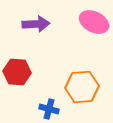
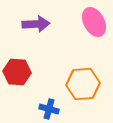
pink ellipse: rotated 36 degrees clockwise
orange hexagon: moved 1 px right, 3 px up
